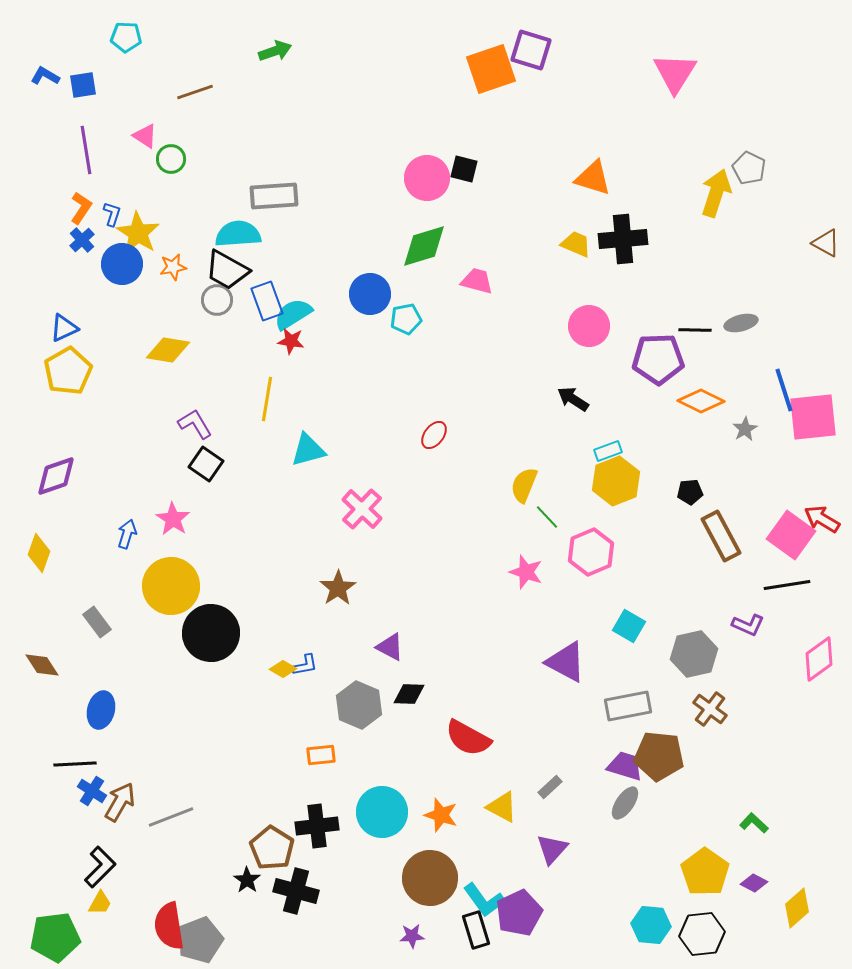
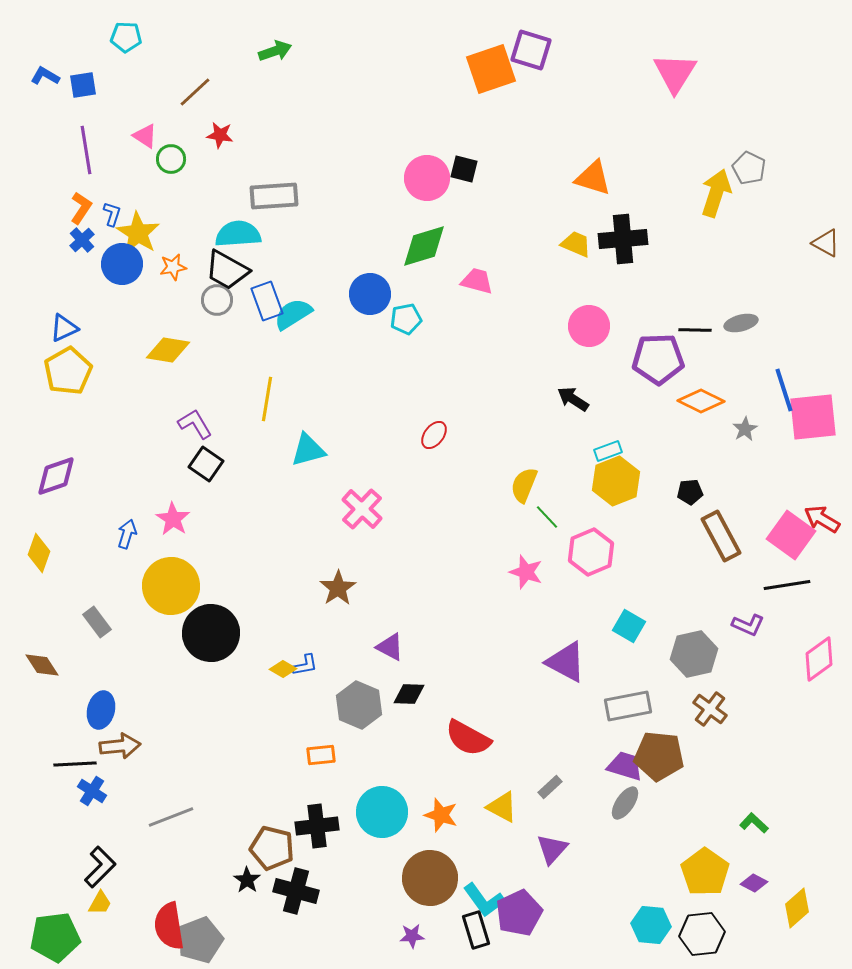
brown line at (195, 92): rotated 24 degrees counterclockwise
red star at (291, 341): moved 71 px left, 206 px up
brown arrow at (120, 802): moved 56 px up; rotated 54 degrees clockwise
brown pentagon at (272, 848): rotated 18 degrees counterclockwise
